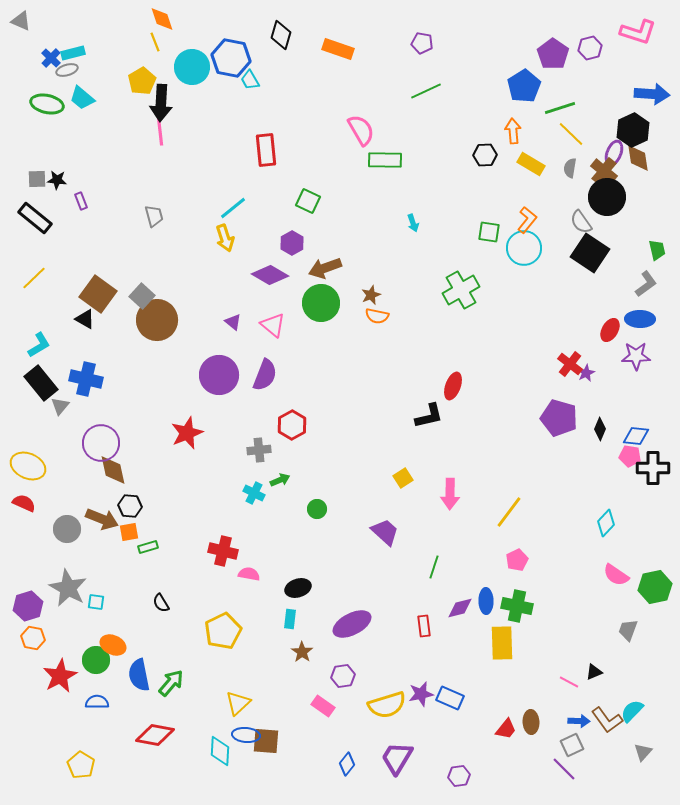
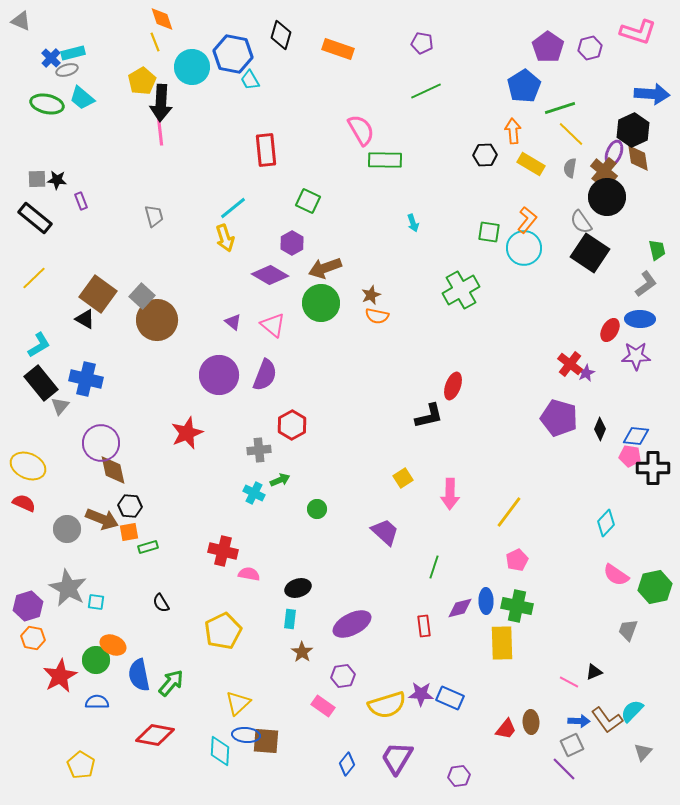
purple pentagon at (553, 54): moved 5 px left, 7 px up
blue hexagon at (231, 58): moved 2 px right, 4 px up
purple star at (421, 694): rotated 15 degrees clockwise
